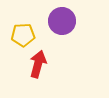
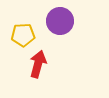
purple circle: moved 2 px left
